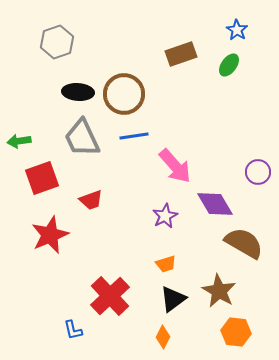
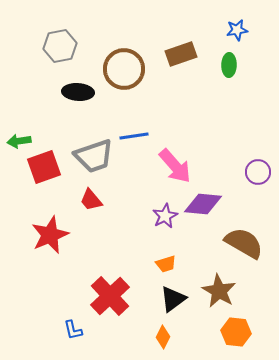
blue star: rotated 30 degrees clockwise
gray hexagon: moved 3 px right, 4 px down; rotated 8 degrees clockwise
green ellipse: rotated 35 degrees counterclockwise
brown circle: moved 25 px up
gray trapezoid: moved 12 px right, 18 px down; rotated 84 degrees counterclockwise
red square: moved 2 px right, 11 px up
red trapezoid: rotated 70 degrees clockwise
purple diamond: moved 12 px left; rotated 54 degrees counterclockwise
